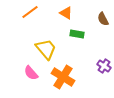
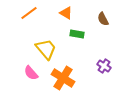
orange line: moved 1 px left, 1 px down
orange cross: moved 1 px down
